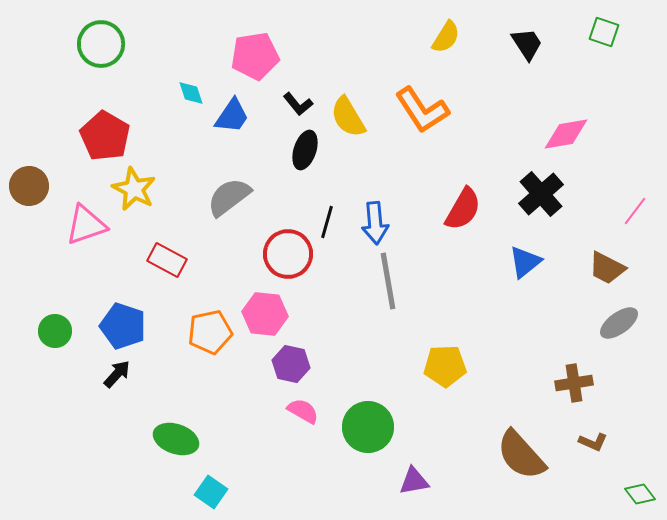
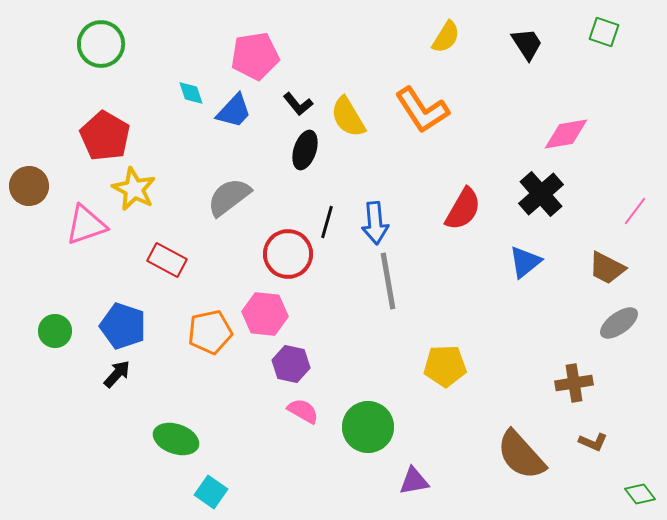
blue trapezoid at (232, 116): moved 2 px right, 5 px up; rotated 9 degrees clockwise
